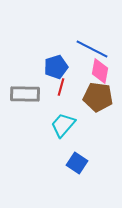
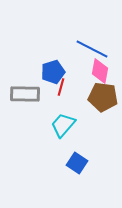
blue pentagon: moved 3 px left, 5 px down
brown pentagon: moved 5 px right
